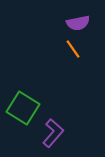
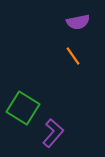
purple semicircle: moved 1 px up
orange line: moved 7 px down
